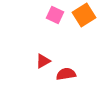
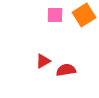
pink square: rotated 24 degrees counterclockwise
red semicircle: moved 4 px up
